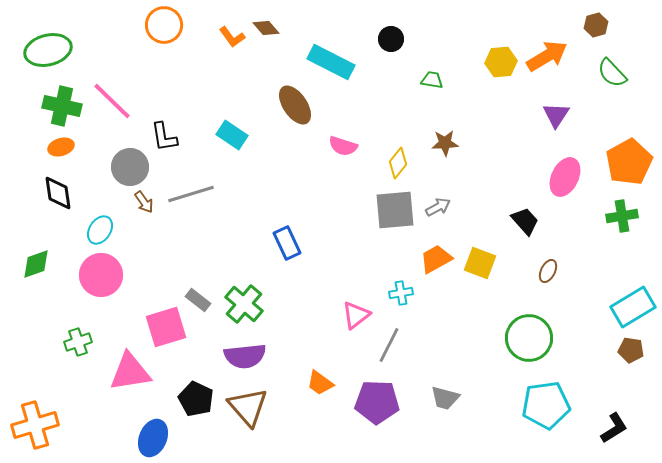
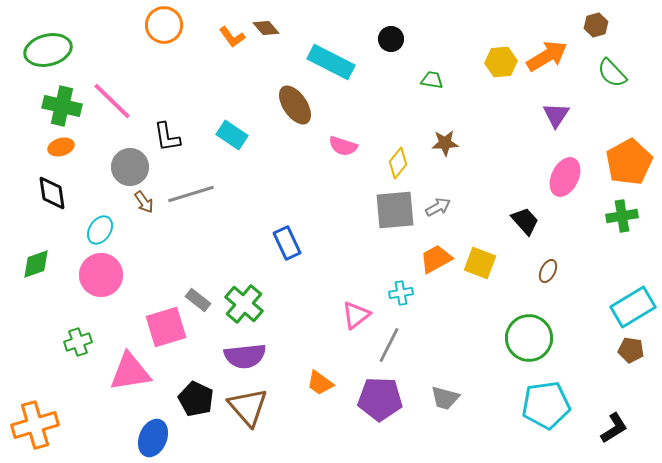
black L-shape at (164, 137): moved 3 px right
black diamond at (58, 193): moved 6 px left
purple pentagon at (377, 402): moved 3 px right, 3 px up
